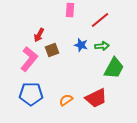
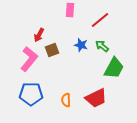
green arrow: rotated 136 degrees counterclockwise
orange semicircle: rotated 56 degrees counterclockwise
